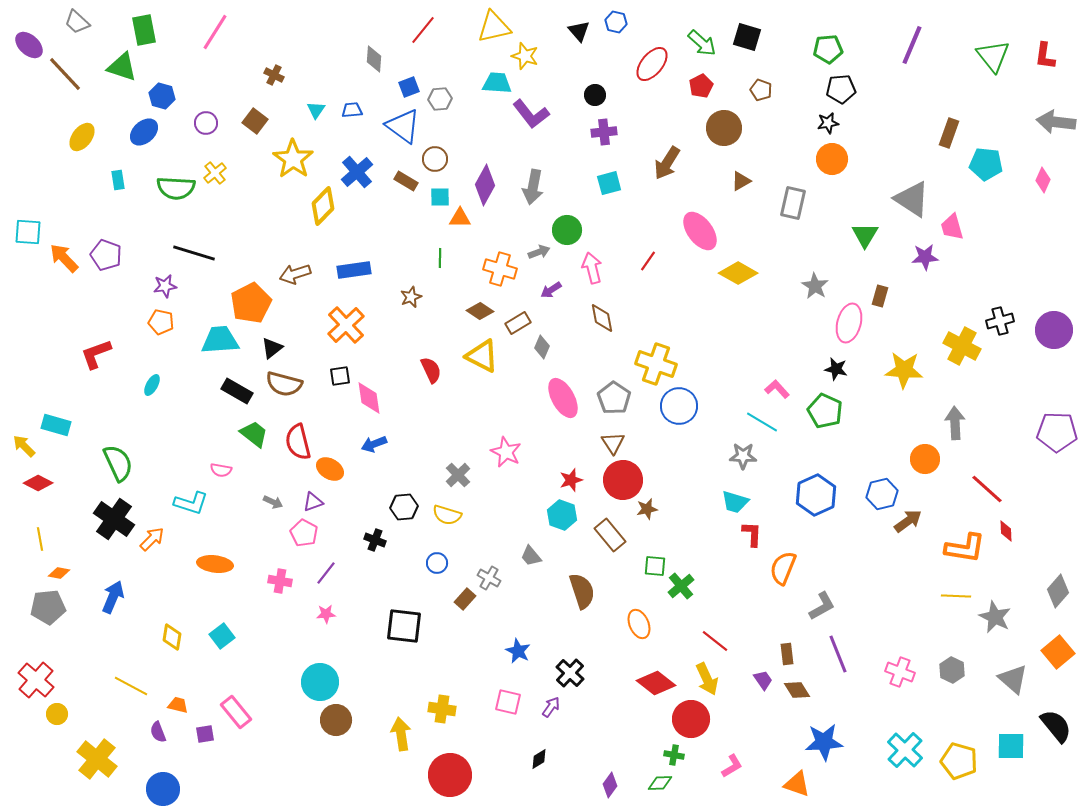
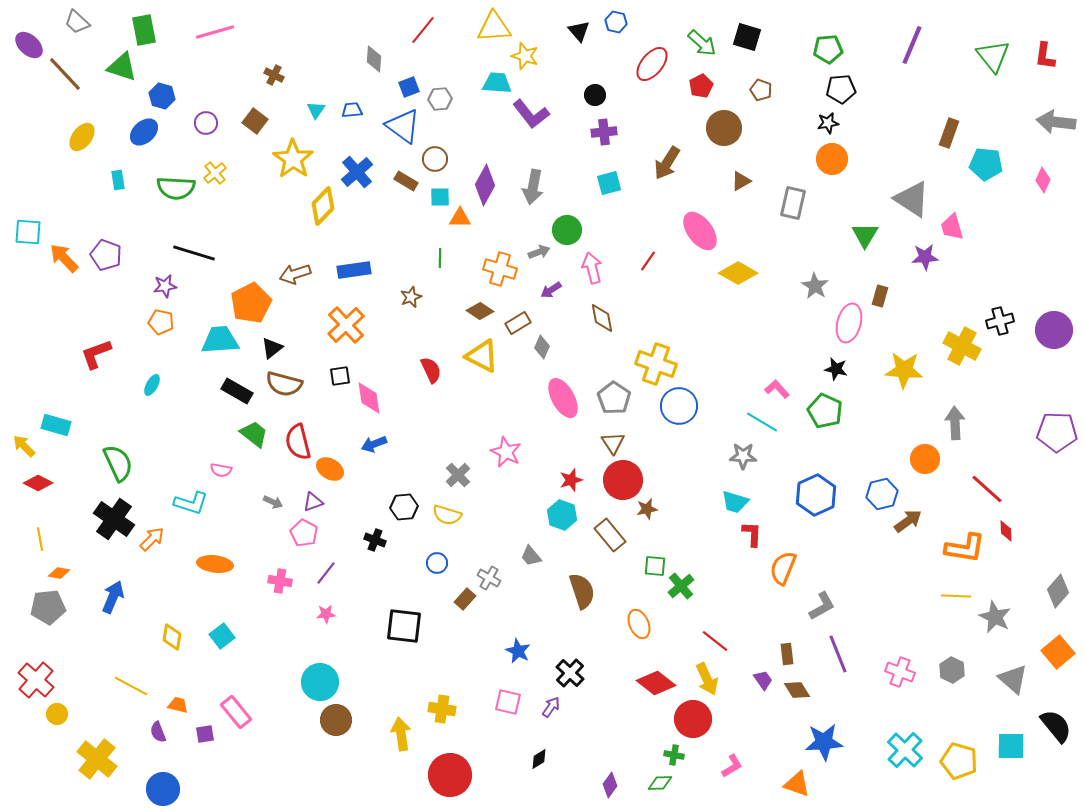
yellow triangle at (494, 27): rotated 9 degrees clockwise
pink line at (215, 32): rotated 42 degrees clockwise
red circle at (691, 719): moved 2 px right
